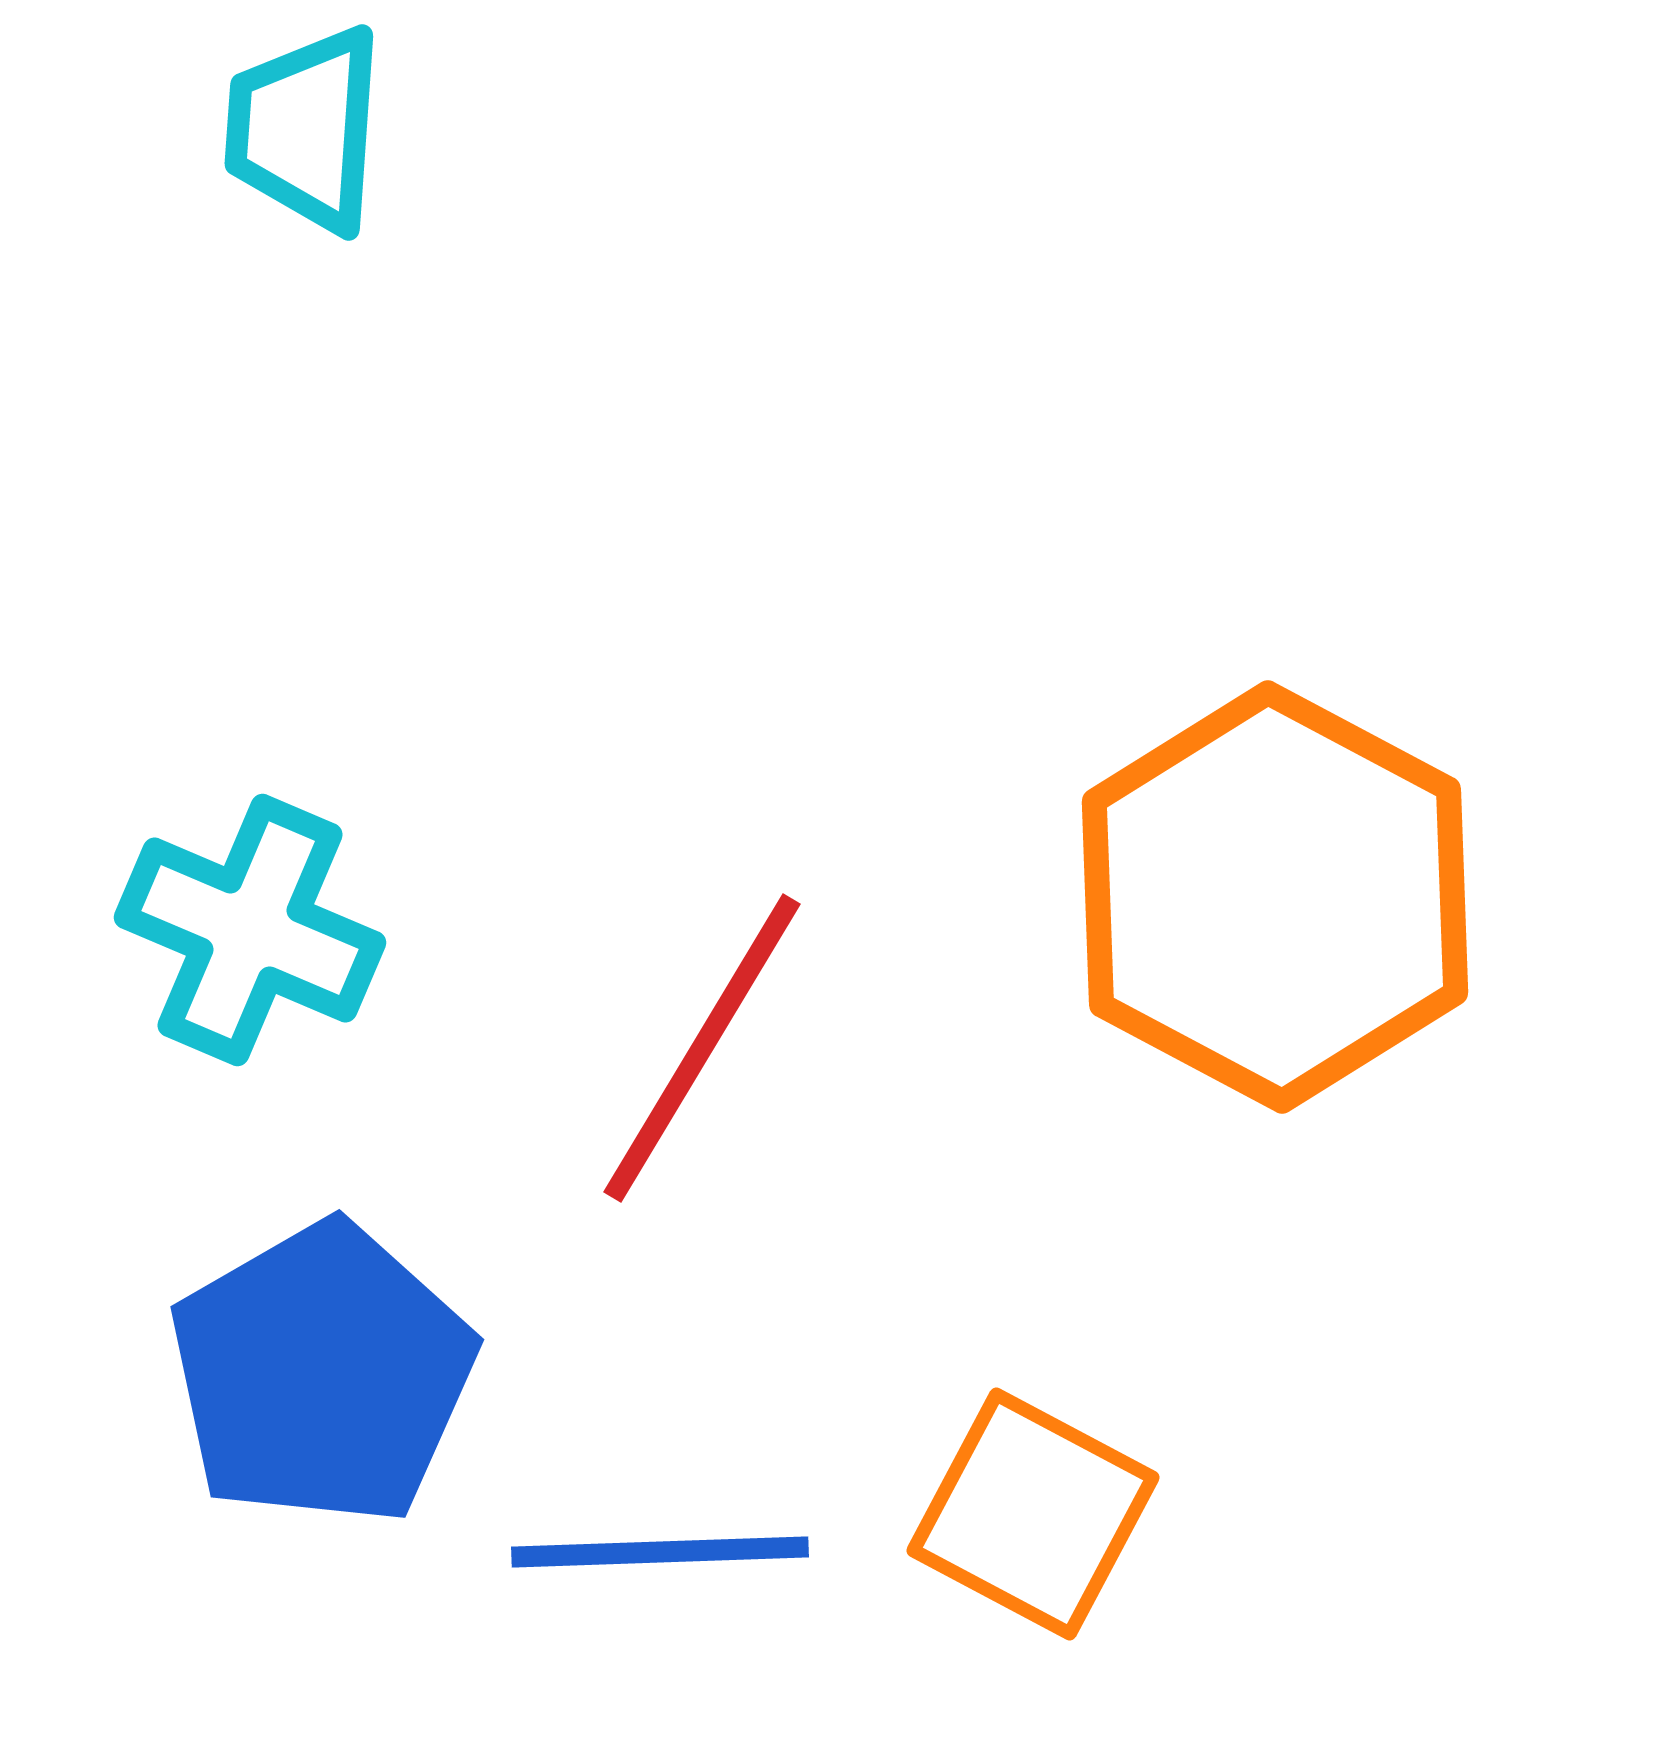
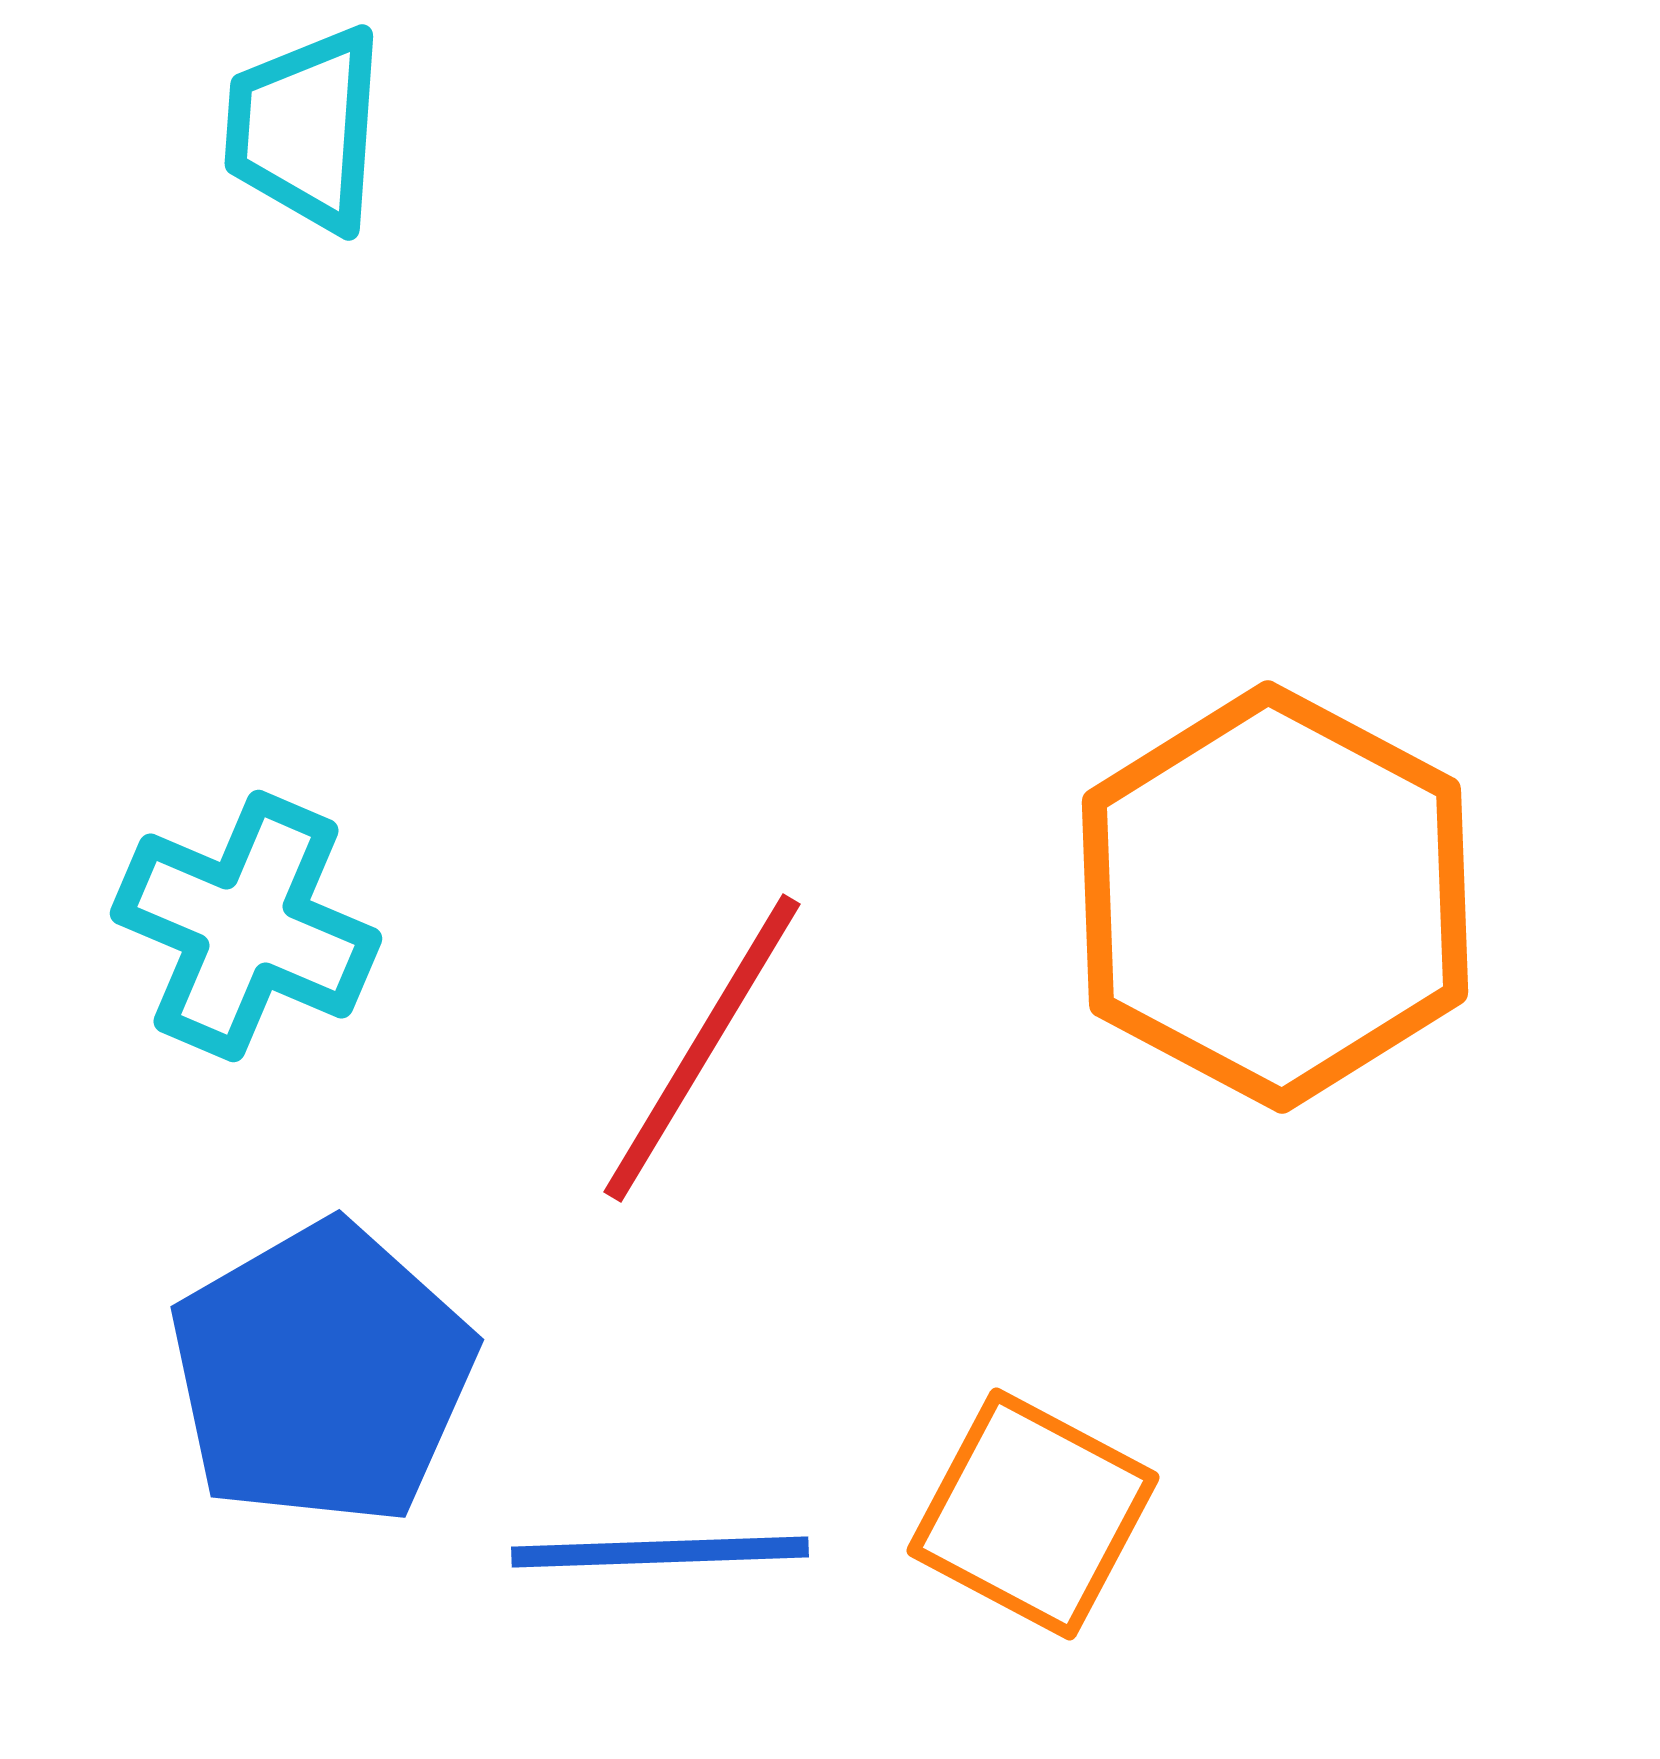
cyan cross: moved 4 px left, 4 px up
